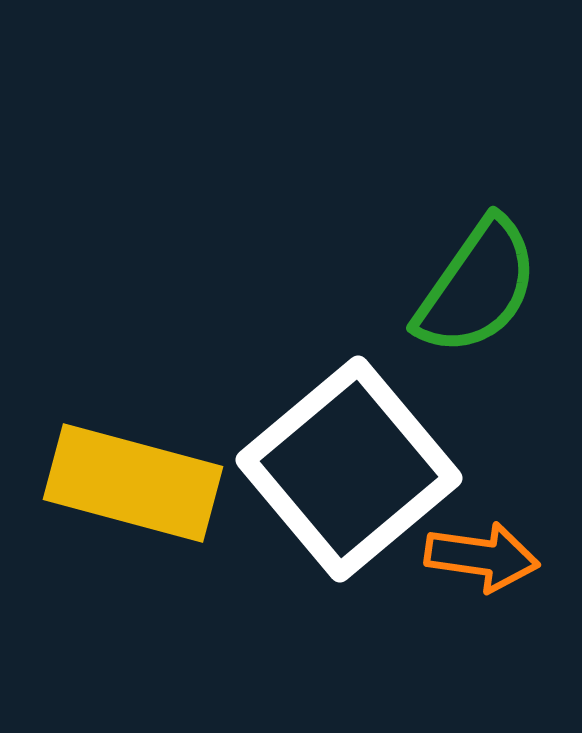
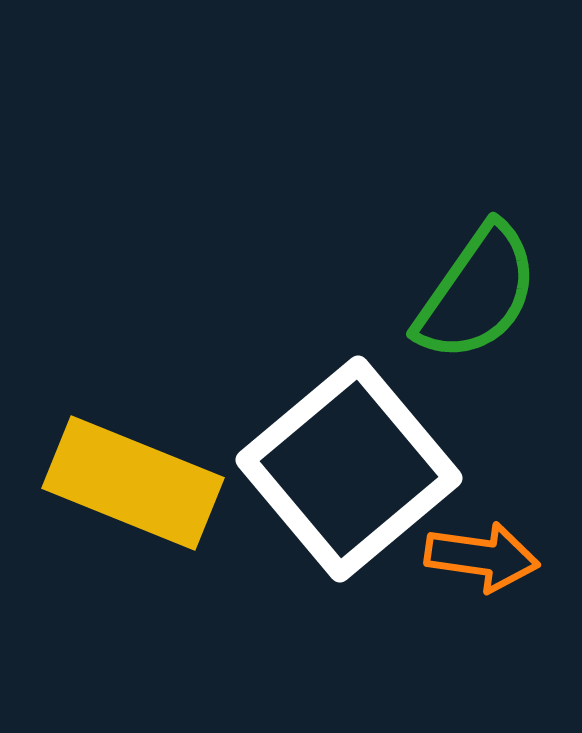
green semicircle: moved 6 px down
yellow rectangle: rotated 7 degrees clockwise
